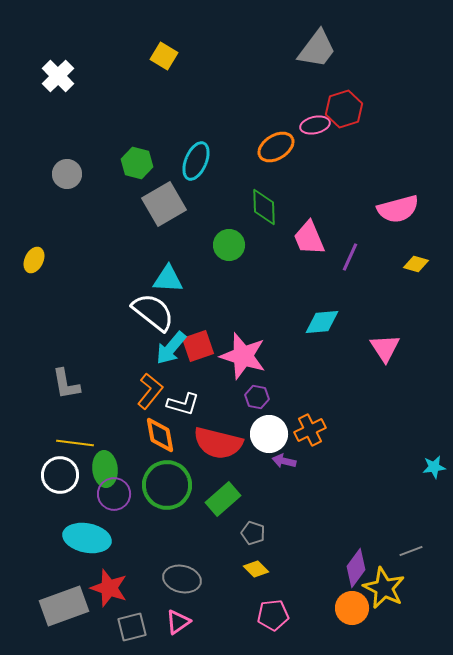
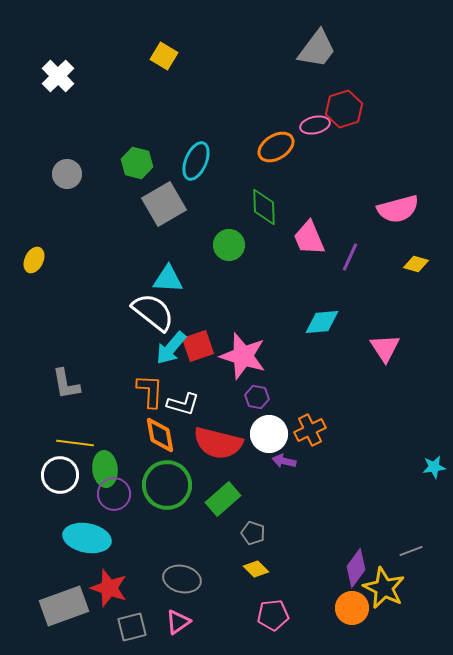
orange L-shape at (150, 391): rotated 36 degrees counterclockwise
